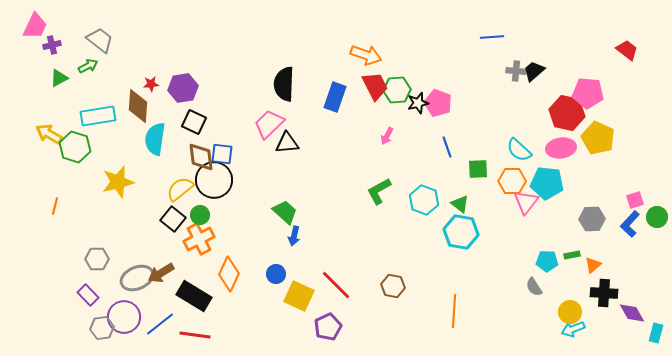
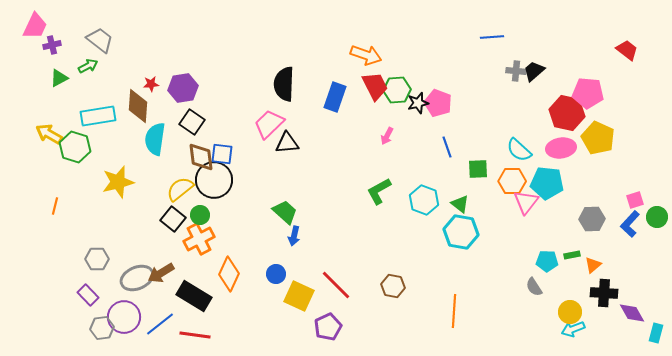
black square at (194, 122): moved 2 px left; rotated 10 degrees clockwise
